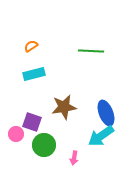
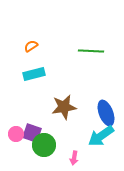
purple square: moved 11 px down
